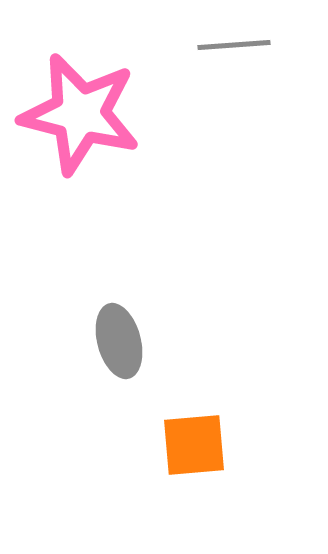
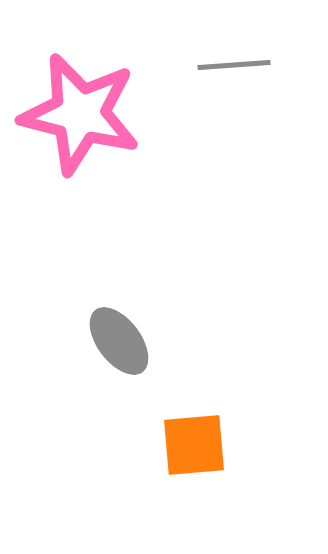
gray line: moved 20 px down
gray ellipse: rotated 22 degrees counterclockwise
